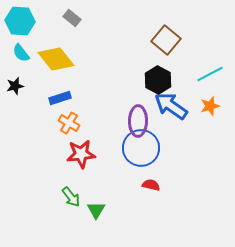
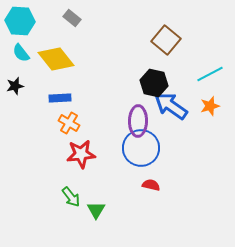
black hexagon: moved 4 px left, 3 px down; rotated 16 degrees counterclockwise
blue rectangle: rotated 15 degrees clockwise
